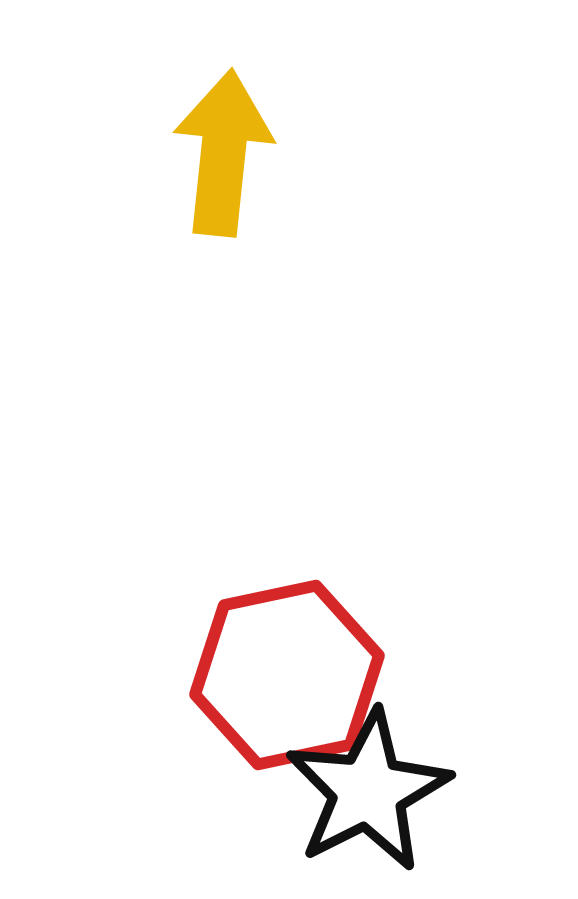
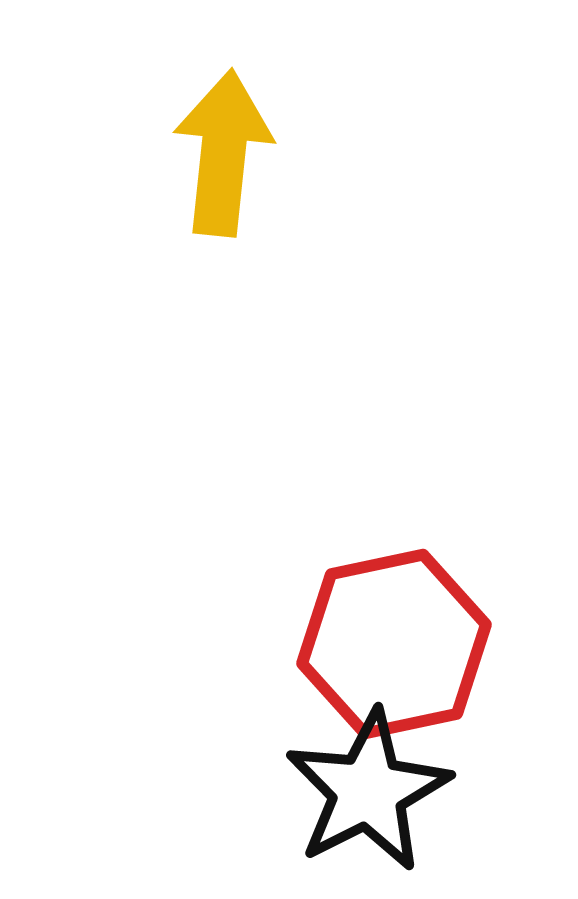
red hexagon: moved 107 px right, 31 px up
